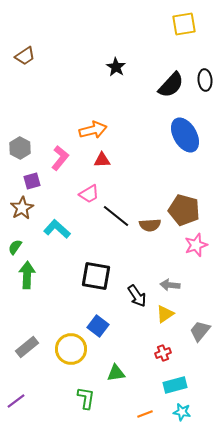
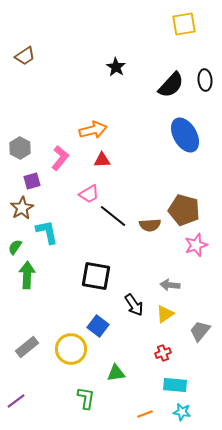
black line: moved 3 px left
cyan L-shape: moved 10 px left, 3 px down; rotated 36 degrees clockwise
black arrow: moved 3 px left, 9 px down
cyan rectangle: rotated 20 degrees clockwise
